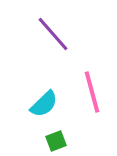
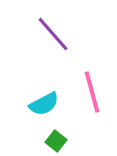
cyan semicircle: rotated 16 degrees clockwise
green square: rotated 30 degrees counterclockwise
